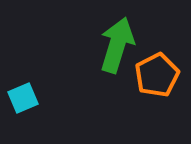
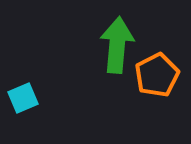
green arrow: rotated 12 degrees counterclockwise
